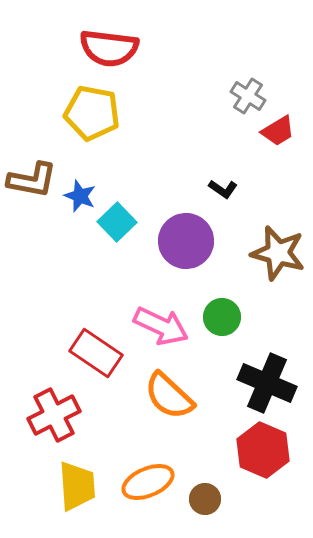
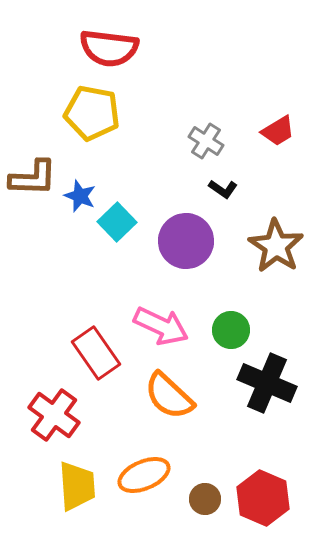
gray cross: moved 42 px left, 45 px down
brown L-shape: moved 1 px right, 2 px up; rotated 9 degrees counterclockwise
brown star: moved 2 px left, 7 px up; rotated 18 degrees clockwise
green circle: moved 9 px right, 13 px down
red rectangle: rotated 21 degrees clockwise
red cross: rotated 27 degrees counterclockwise
red hexagon: moved 48 px down
orange ellipse: moved 4 px left, 7 px up
